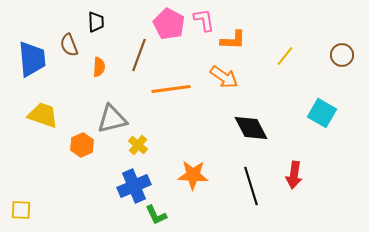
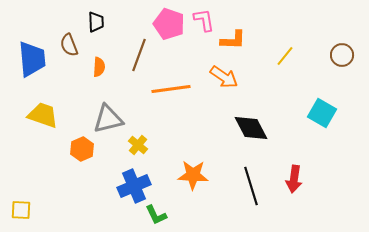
pink pentagon: rotated 8 degrees counterclockwise
gray triangle: moved 4 px left
orange hexagon: moved 4 px down
red arrow: moved 4 px down
